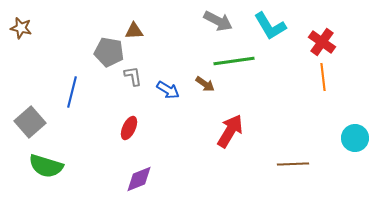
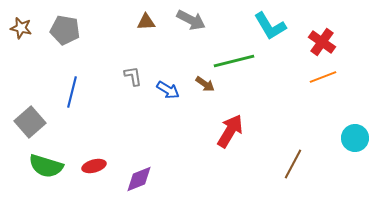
gray arrow: moved 27 px left, 1 px up
brown triangle: moved 12 px right, 9 px up
gray pentagon: moved 44 px left, 22 px up
green line: rotated 6 degrees counterclockwise
orange line: rotated 76 degrees clockwise
red ellipse: moved 35 px left, 38 px down; rotated 50 degrees clockwise
brown line: rotated 60 degrees counterclockwise
